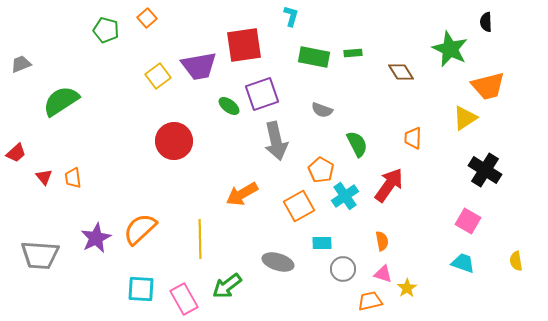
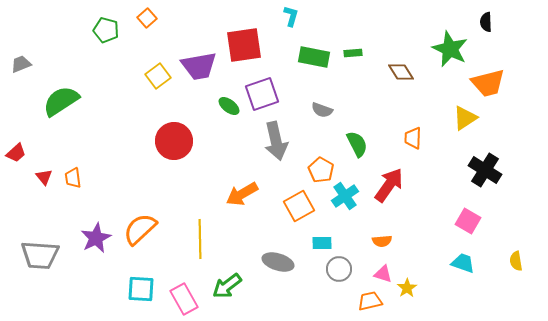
orange trapezoid at (488, 86): moved 3 px up
orange semicircle at (382, 241): rotated 96 degrees clockwise
gray circle at (343, 269): moved 4 px left
